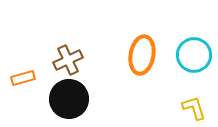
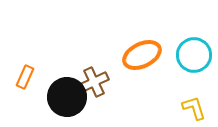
orange ellipse: rotated 54 degrees clockwise
brown cross: moved 26 px right, 22 px down
orange rectangle: moved 2 px right, 1 px up; rotated 50 degrees counterclockwise
black circle: moved 2 px left, 2 px up
